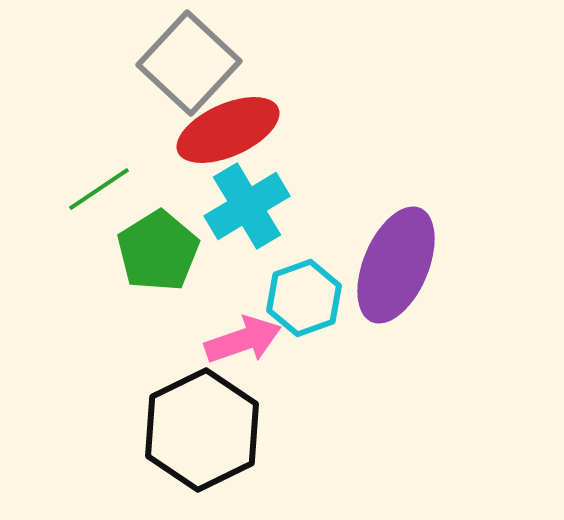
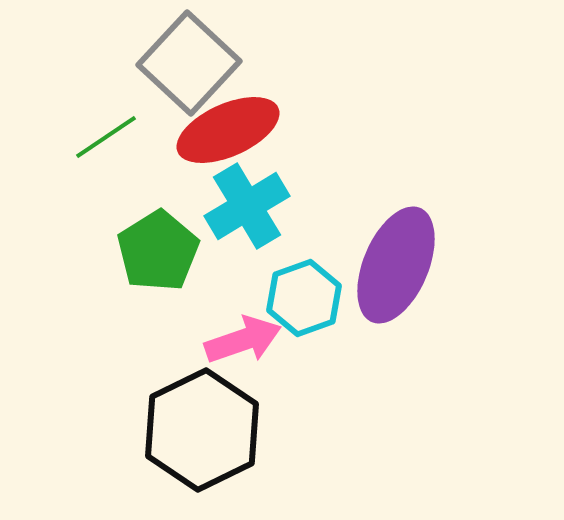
green line: moved 7 px right, 52 px up
